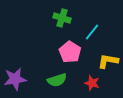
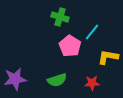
green cross: moved 2 px left, 1 px up
pink pentagon: moved 6 px up
yellow L-shape: moved 4 px up
red star: rotated 21 degrees counterclockwise
